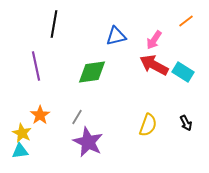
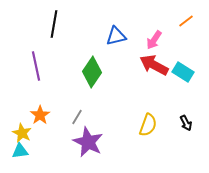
green diamond: rotated 48 degrees counterclockwise
